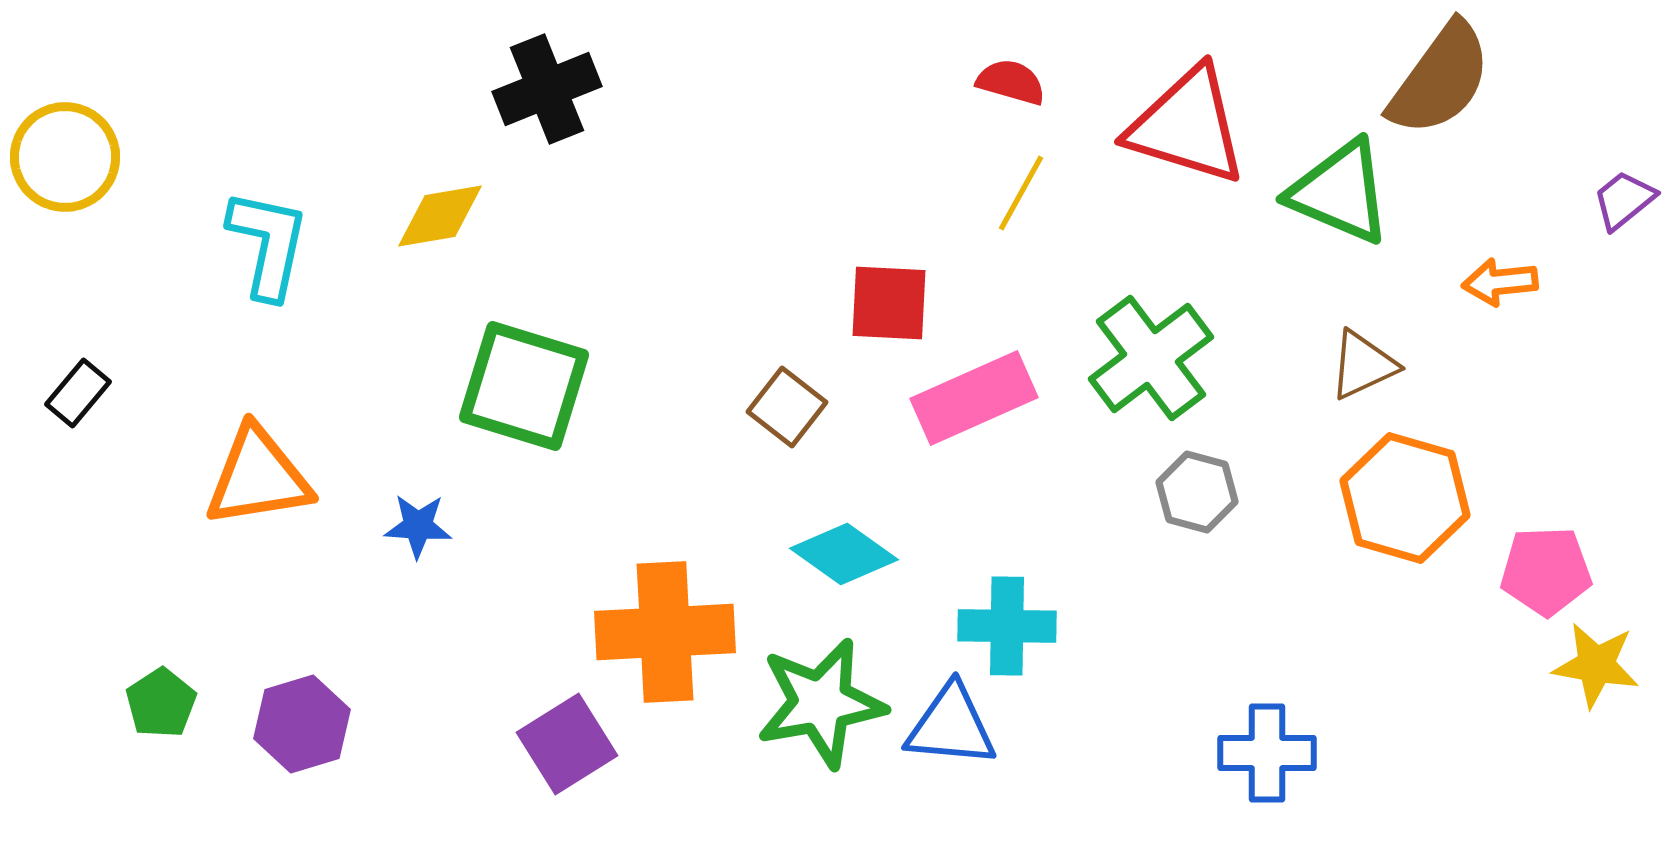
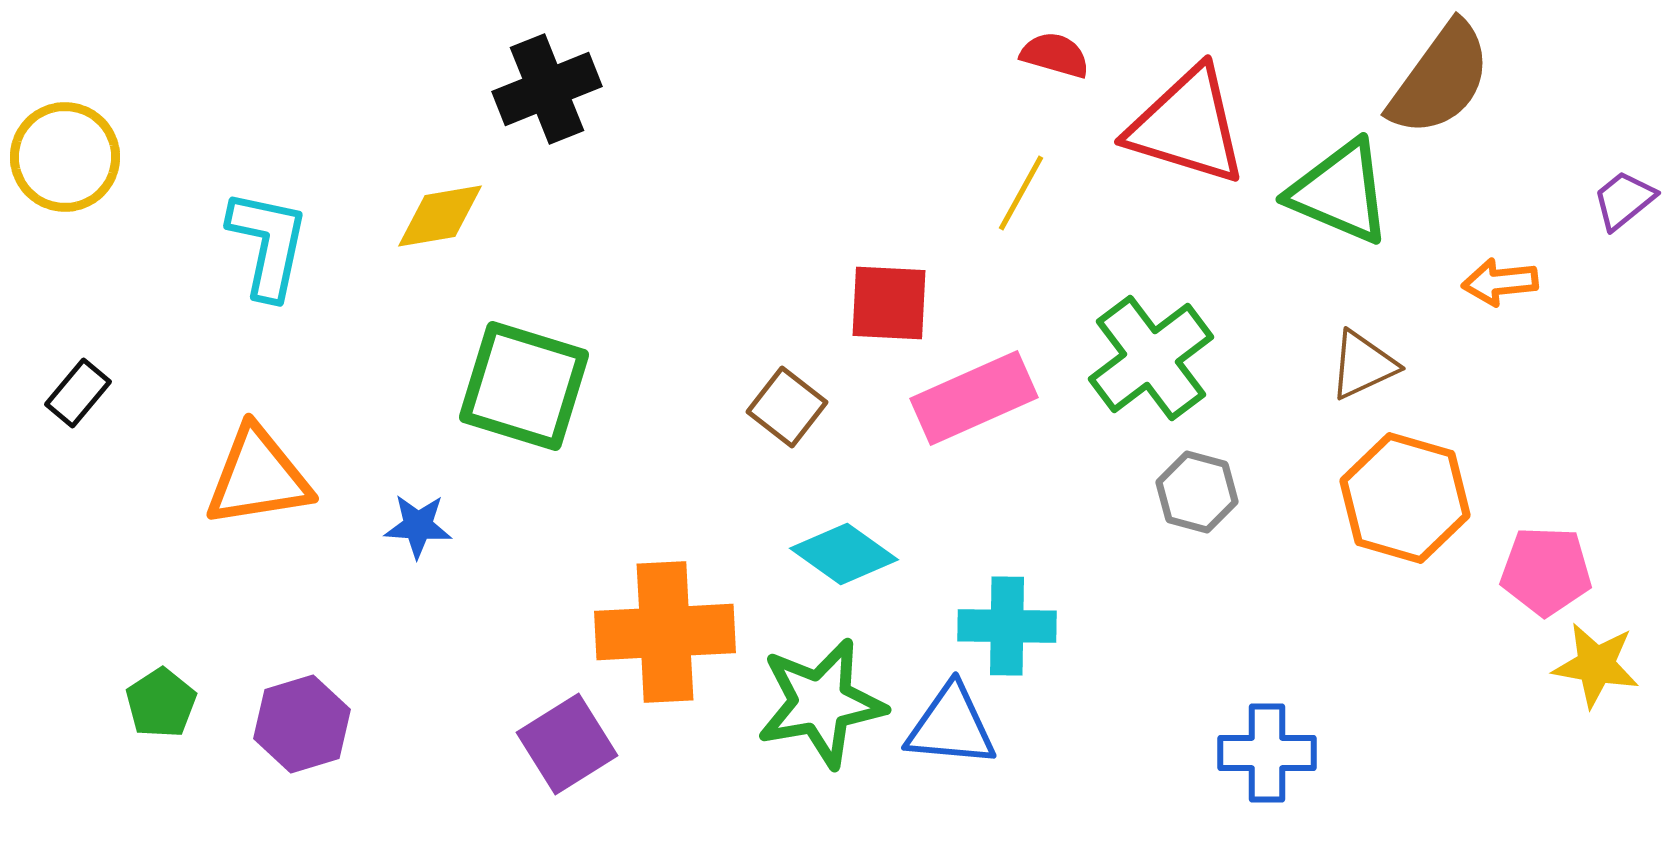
red semicircle: moved 44 px right, 27 px up
pink pentagon: rotated 4 degrees clockwise
